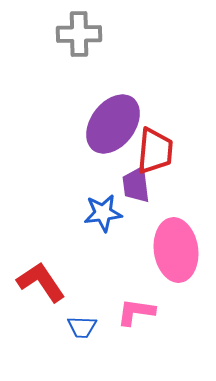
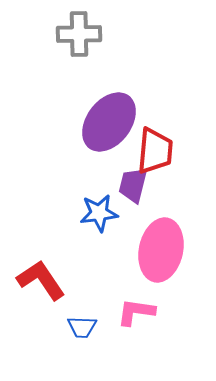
purple ellipse: moved 4 px left, 2 px up
purple trapezoid: moved 3 px left; rotated 21 degrees clockwise
blue star: moved 4 px left
pink ellipse: moved 15 px left; rotated 20 degrees clockwise
red L-shape: moved 2 px up
